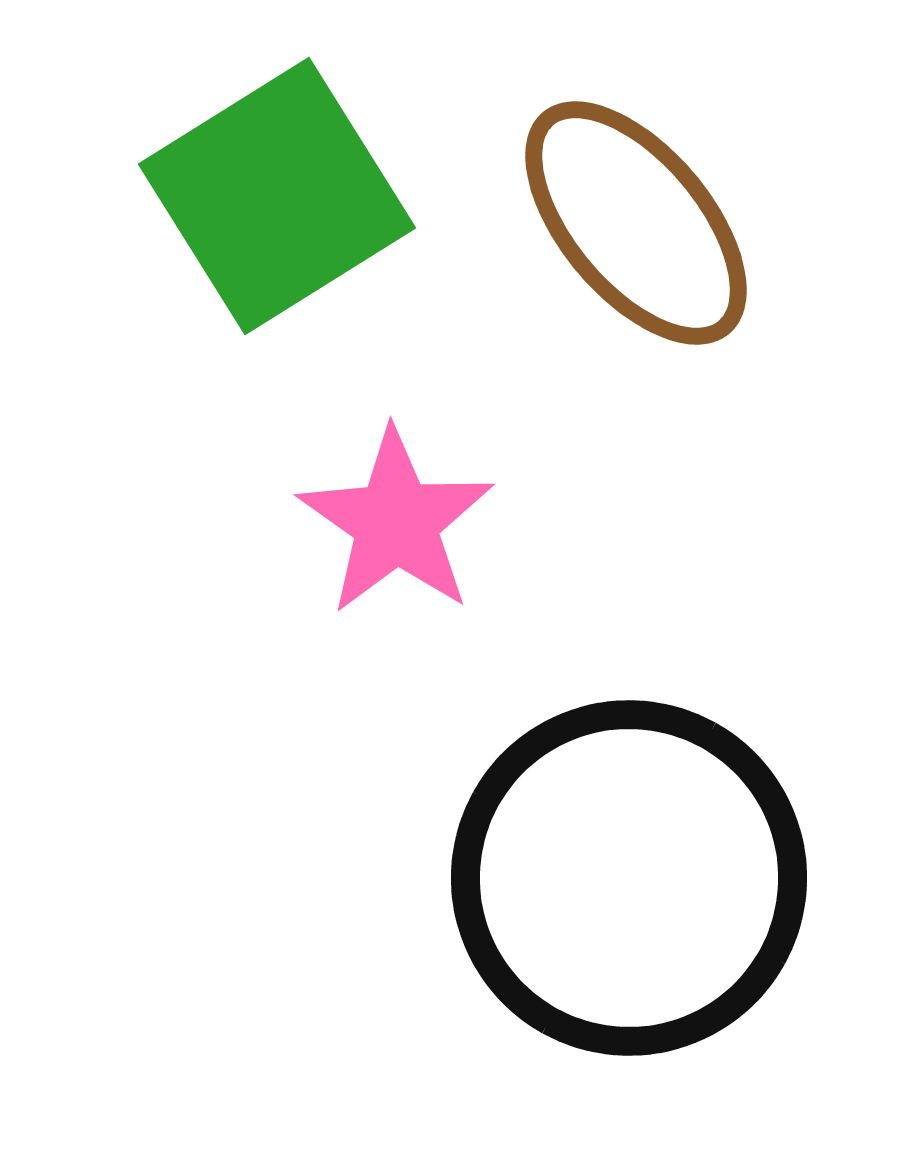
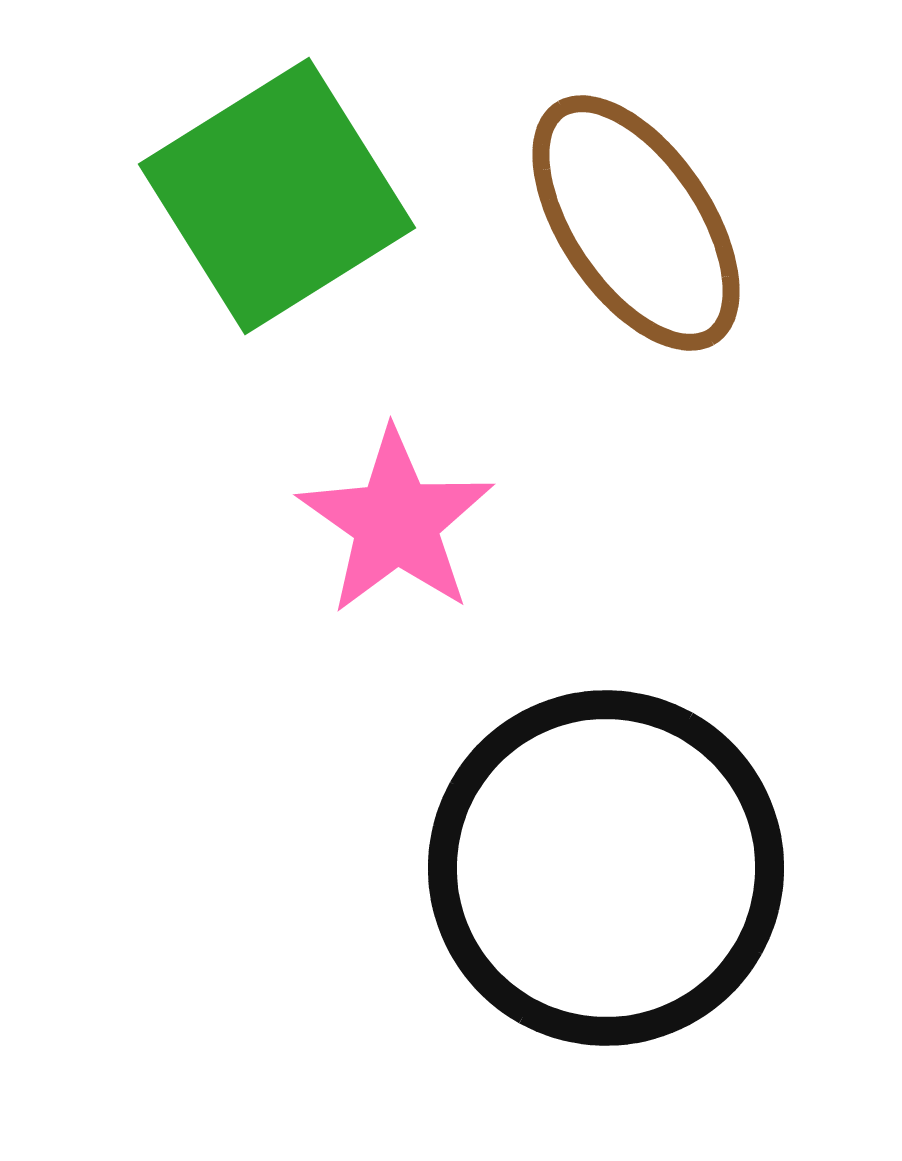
brown ellipse: rotated 6 degrees clockwise
black circle: moved 23 px left, 10 px up
